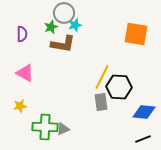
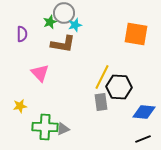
green star: moved 1 px left, 5 px up
pink triangle: moved 15 px right; rotated 18 degrees clockwise
